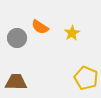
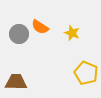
yellow star: rotated 21 degrees counterclockwise
gray circle: moved 2 px right, 4 px up
yellow pentagon: moved 5 px up
